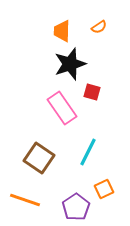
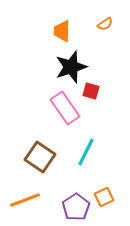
orange semicircle: moved 6 px right, 3 px up
black star: moved 1 px right, 3 px down
red square: moved 1 px left, 1 px up
pink rectangle: moved 3 px right
cyan line: moved 2 px left
brown square: moved 1 px right, 1 px up
orange square: moved 8 px down
orange line: rotated 40 degrees counterclockwise
